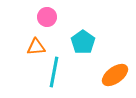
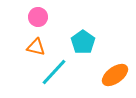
pink circle: moved 9 px left
orange triangle: rotated 18 degrees clockwise
cyan line: rotated 32 degrees clockwise
